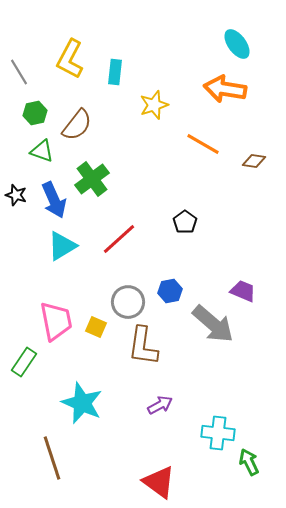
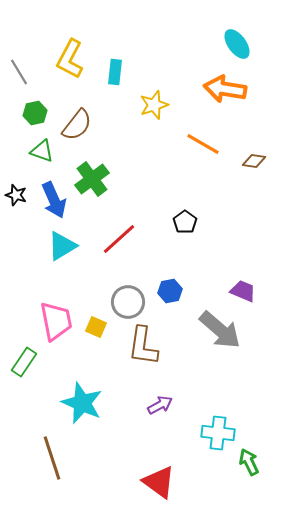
gray arrow: moved 7 px right, 6 px down
